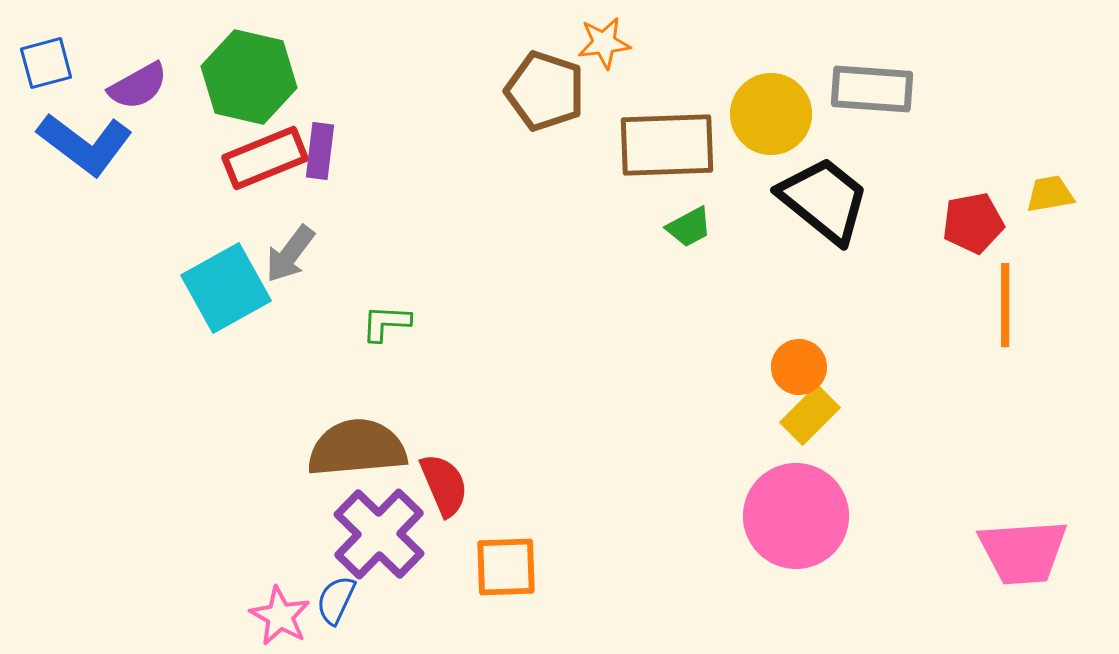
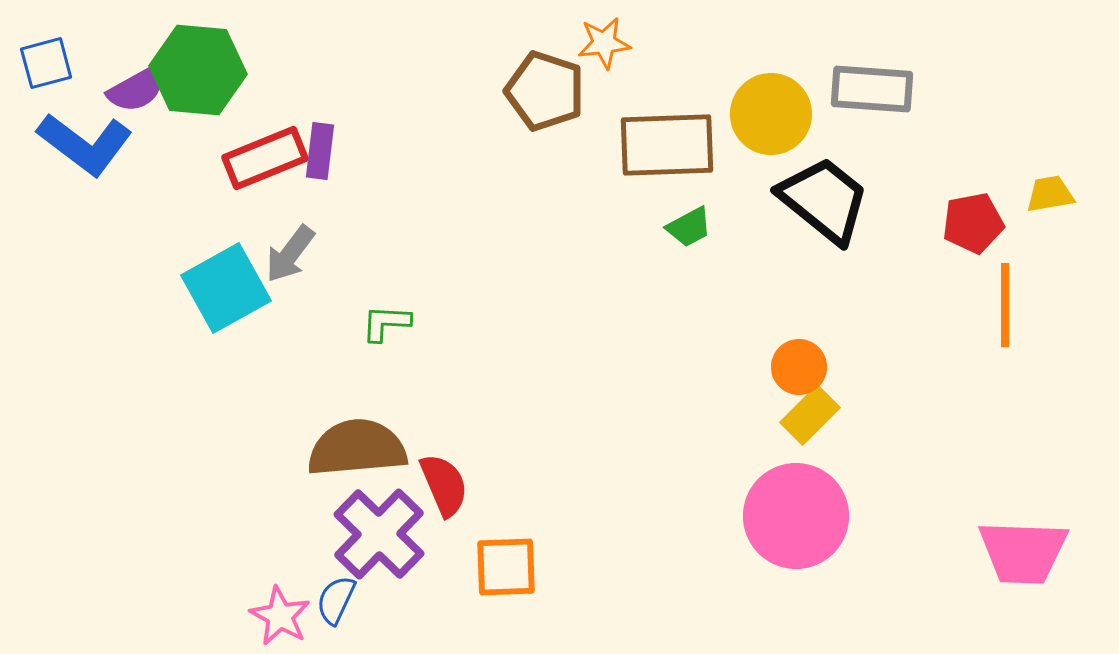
green hexagon: moved 51 px left, 7 px up; rotated 8 degrees counterclockwise
purple semicircle: moved 1 px left, 3 px down
pink trapezoid: rotated 6 degrees clockwise
